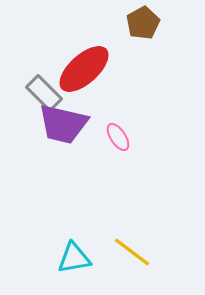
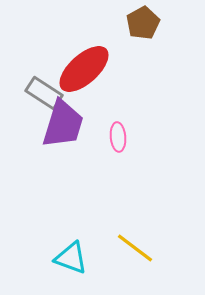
gray rectangle: rotated 12 degrees counterclockwise
purple trapezoid: rotated 86 degrees counterclockwise
pink ellipse: rotated 28 degrees clockwise
yellow line: moved 3 px right, 4 px up
cyan triangle: moved 3 px left; rotated 30 degrees clockwise
